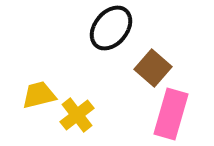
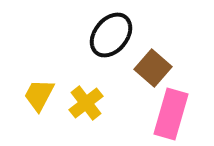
black ellipse: moved 7 px down
yellow trapezoid: rotated 48 degrees counterclockwise
yellow cross: moved 9 px right, 12 px up
